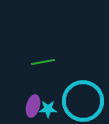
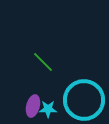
green line: rotated 55 degrees clockwise
cyan circle: moved 1 px right, 1 px up
